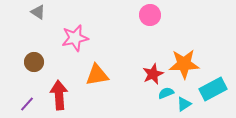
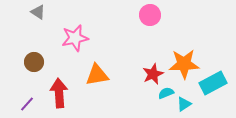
cyan rectangle: moved 6 px up
red arrow: moved 2 px up
